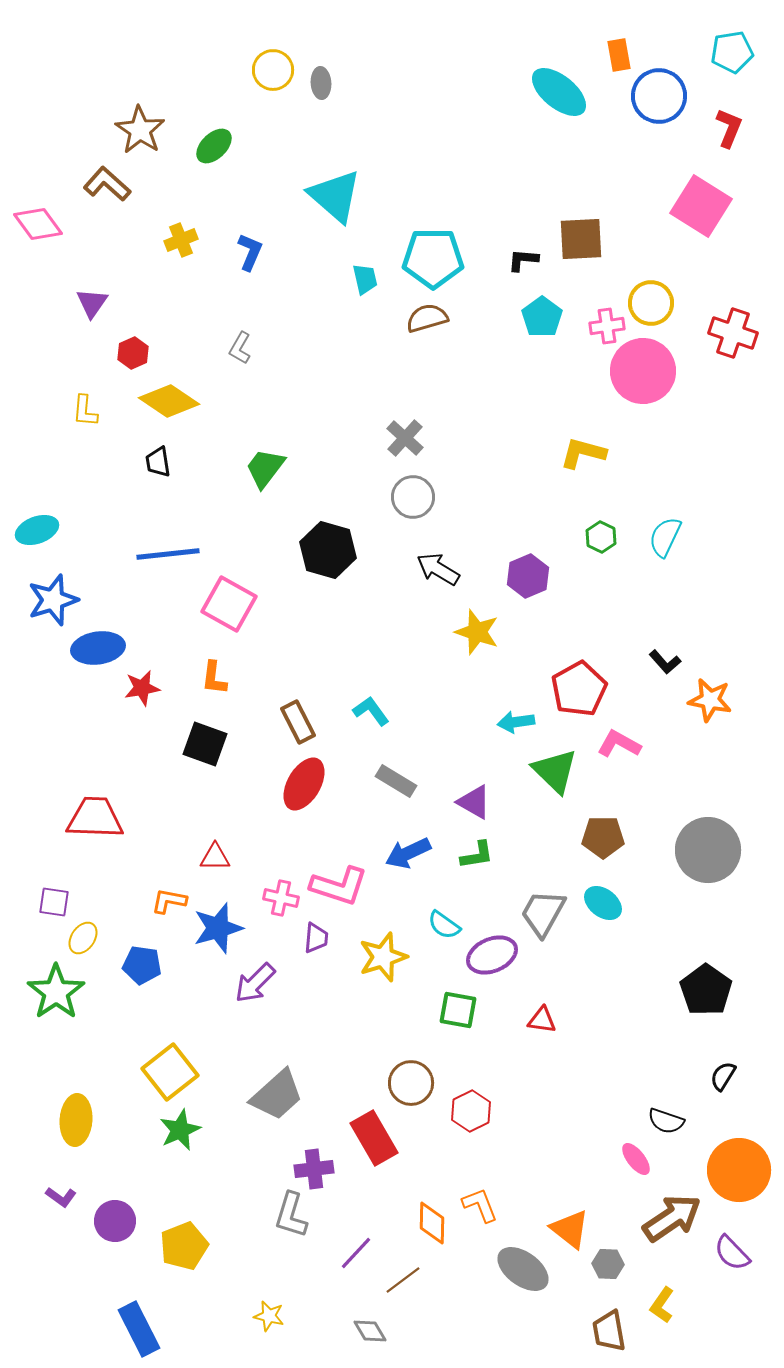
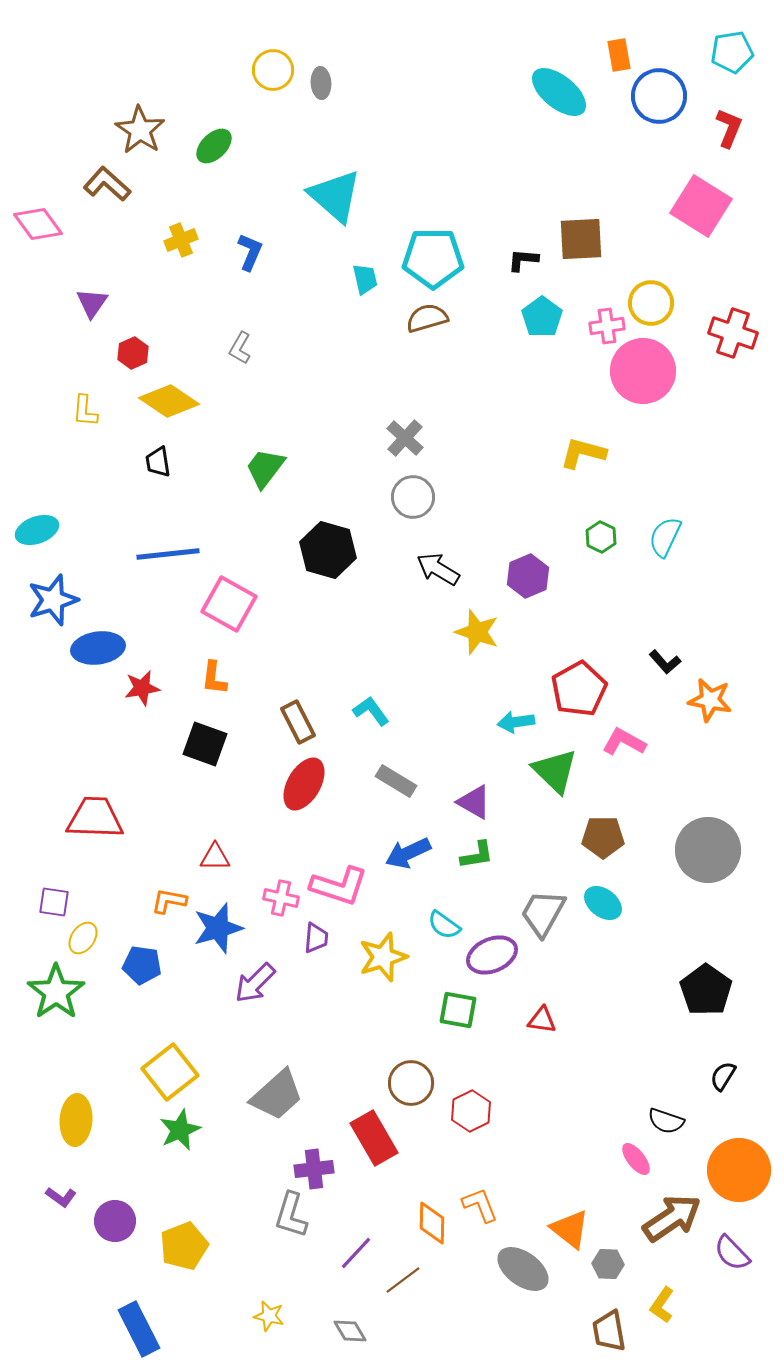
pink L-shape at (619, 744): moved 5 px right, 2 px up
gray diamond at (370, 1331): moved 20 px left
